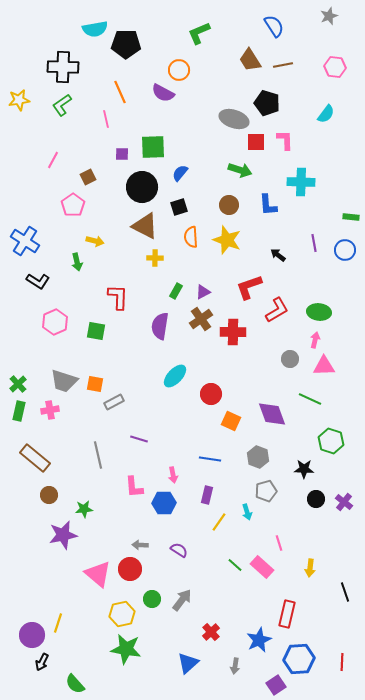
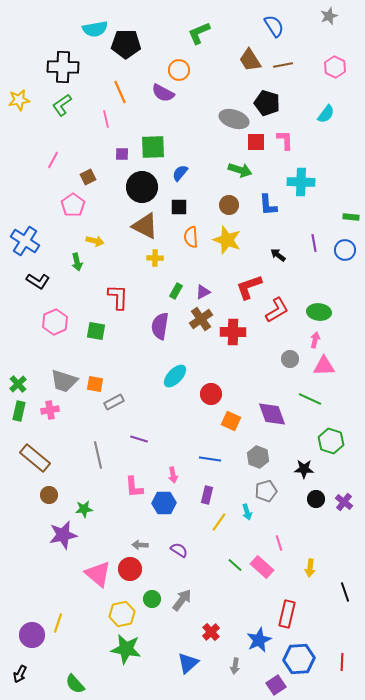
pink hexagon at (335, 67): rotated 20 degrees clockwise
black square at (179, 207): rotated 18 degrees clockwise
black arrow at (42, 662): moved 22 px left, 12 px down
